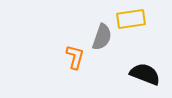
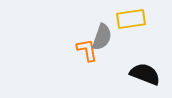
orange L-shape: moved 12 px right, 7 px up; rotated 25 degrees counterclockwise
